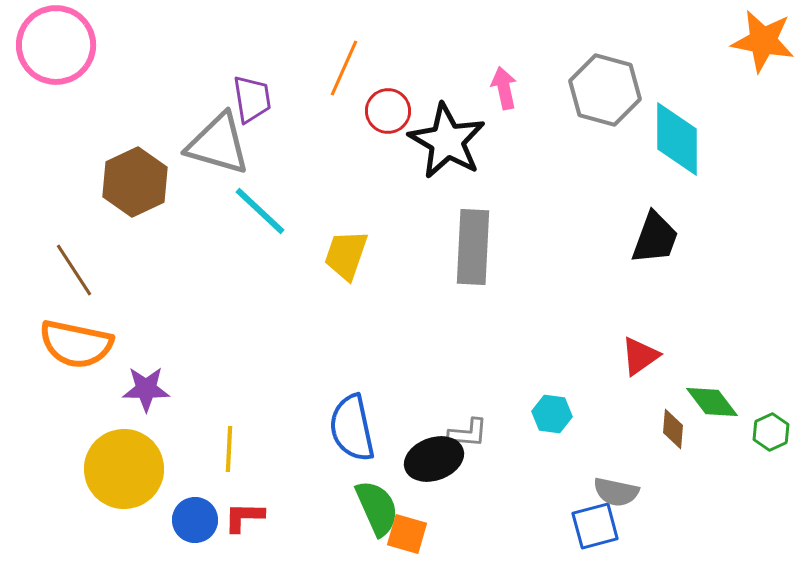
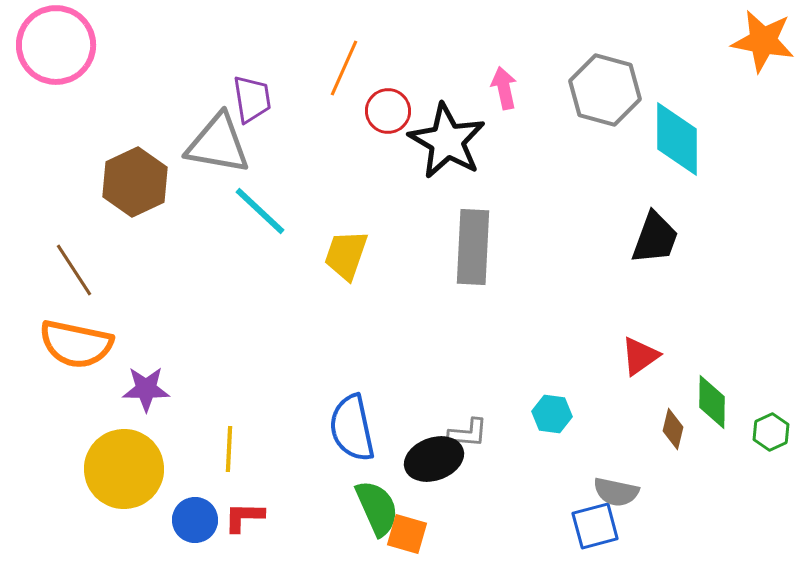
gray triangle: rotated 6 degrees counterclockwise
green diamond: rotated 38 degrees clockwise
brown diamond: rotated 9 degrees clockwise
